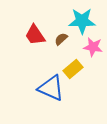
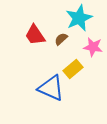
cyan star: moved 3 px left, 3 px up; rotated 24 degrees counterclockwise
